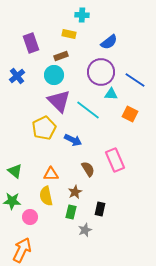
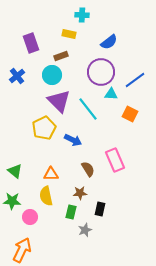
cyan circle: moved 2 px left
blue line: rotated 70 degrees counterclockwise
cyan line: moved 1 px up; rotated 15 degrees clockwise
brown star: moved 5 px right, 1 px down; rotated 24 degrees clockwise
